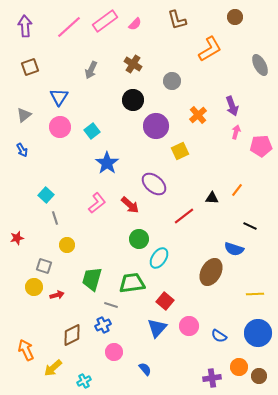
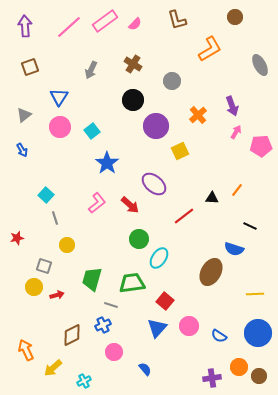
pink arrow at (236, 132): rotated 16 degrees clockwise
